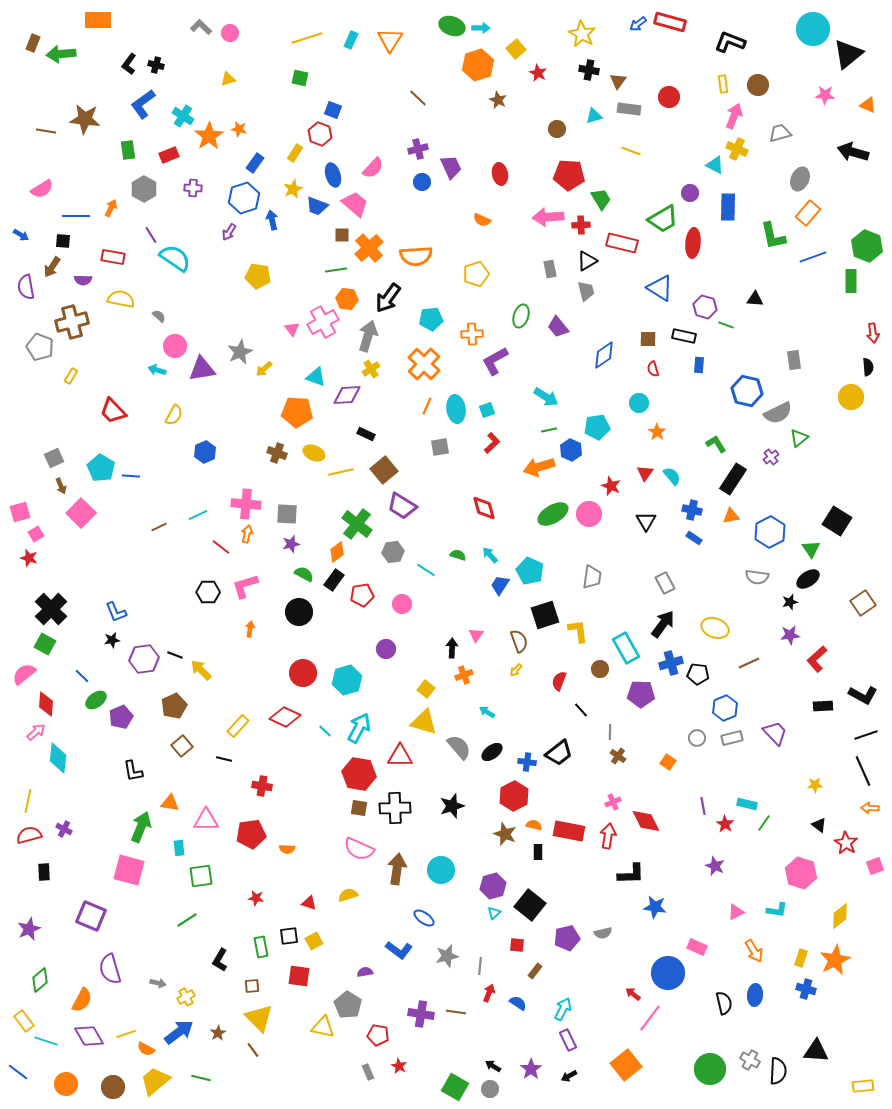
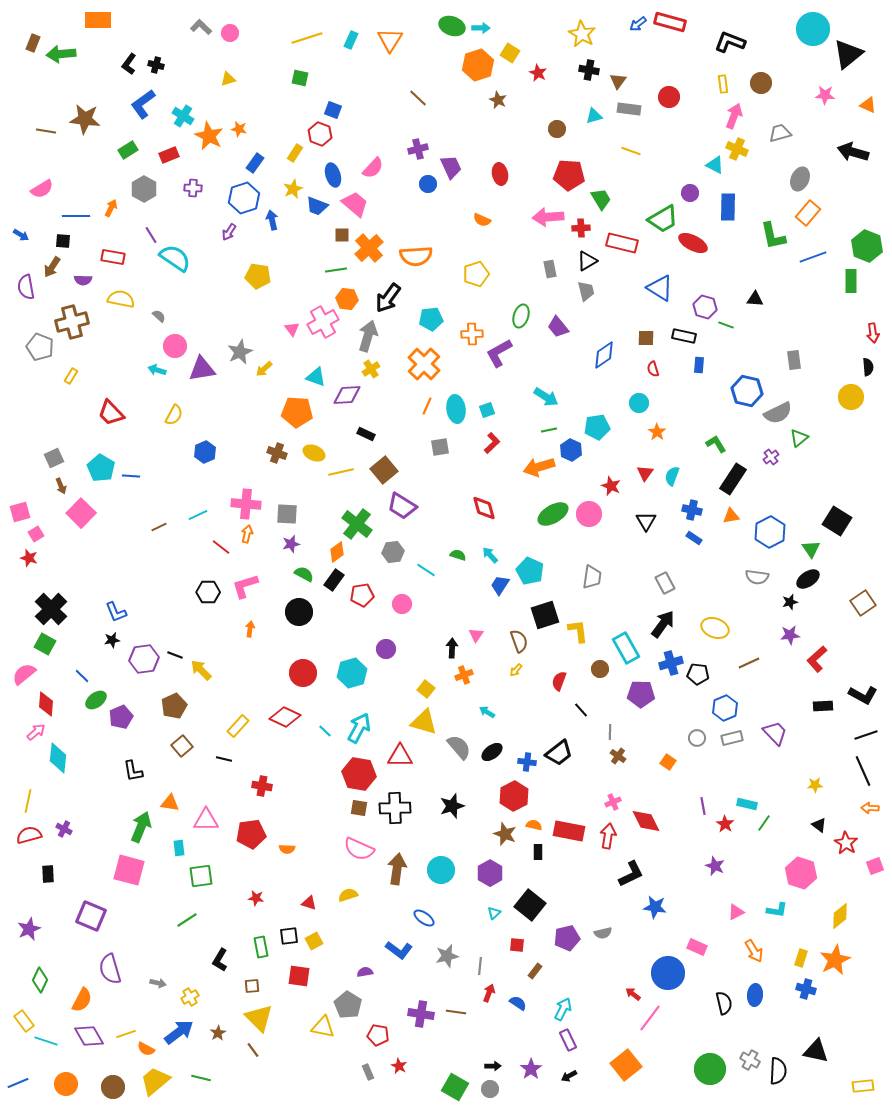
yellow square at (516, 49): moved 6 px left, 4 px down; rotated 18 degrees counterclockwise
brown circle at (758, 85): moved 3 px right, 2 px up
orange star at (209, 136): rotated 12 degrees counterclockwise
green rectangle at (128, 150): rotated 66 degrees clockwise
blue circle at (422, 182): moved 6 px right, 2 px down
red cross at (581, 225): moved 3 px down
red ellipse at (693, 243): rotated 68 degrees counterclockwise
brown square at (648, 339): moved 2 px left, 1 px up
purple L-shape at (495, 361): moved 4 px right, 8 px up
red trapezoid at (113, 411): moved 2 px left, 2 px down
cyan semicircle at (672, 476): rotated 120 degrees counterclockwise
cyan hexagon at (347, 680): moved 5 px right, 7 px up
black rectangle at (44, 872): moved 4 px right, 2 px down
black L-shape at (631, 874): rotated 24 degrees counterclockwise
purple hexagon at (493, 886): moved 3 px left, 13 px up; rotated 15 degrees counterclockwise
green diamond at (40, 980): rotated 25 degrees counterclockwise
yellow cross at (186, 997): moved 4 px right
black triangle at (816, 1051): rotated 8 degrees clockwise
black arrow at (493, 1066): rotated 147 degrees clockwise
blue line at (18, 1072): moved 11 px down; rotated 60 degrees counterclockwise
